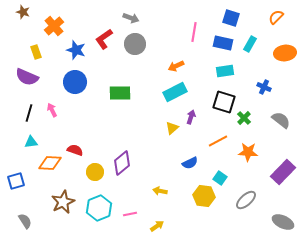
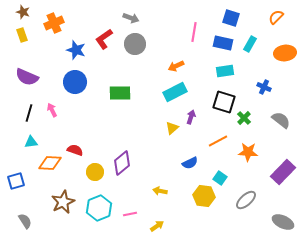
orange cross at (54, 26): moved 3 px up; rotated 18 degrees clockwise
yellow rectangle at (36, 52): moved 14 px left, 17 px up
